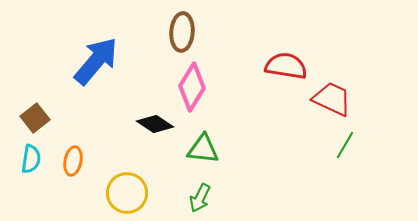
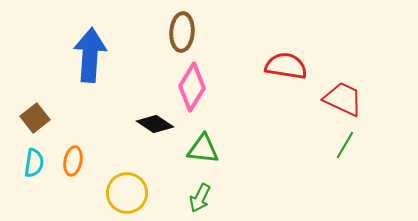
blue arrow: moved 6 px left, 6 px up; rotated 36 degrees counterclockwise
red trapezoid: moved 11 px right
cyan semicircle: moved 3 px right, 4 px down
